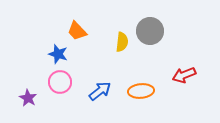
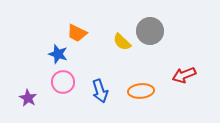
orange trapezoid: moved 2 px down; rotated 20 degrees counterclockwise
yellow semicircle: rotated 126 degrees clockwise
pink circle: moved 3 px right
blue arrow: rotated 110 degrees clockwise
